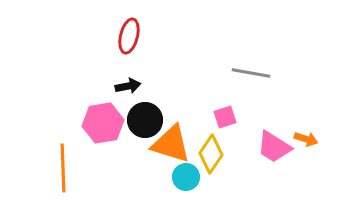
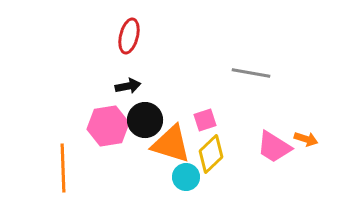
pink square: moved 20 px left, 3 px down
pink hexagon: moved 5 px right, 3 px down
yellow diamond: rotated 12 degrees clockwise
